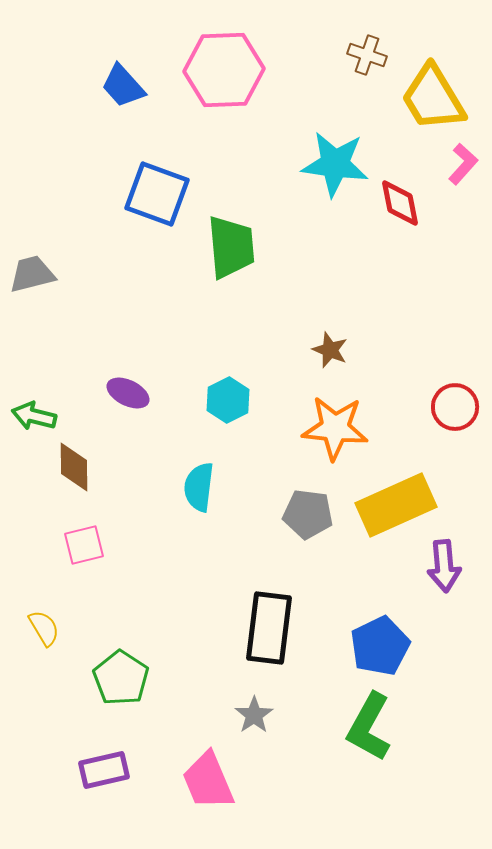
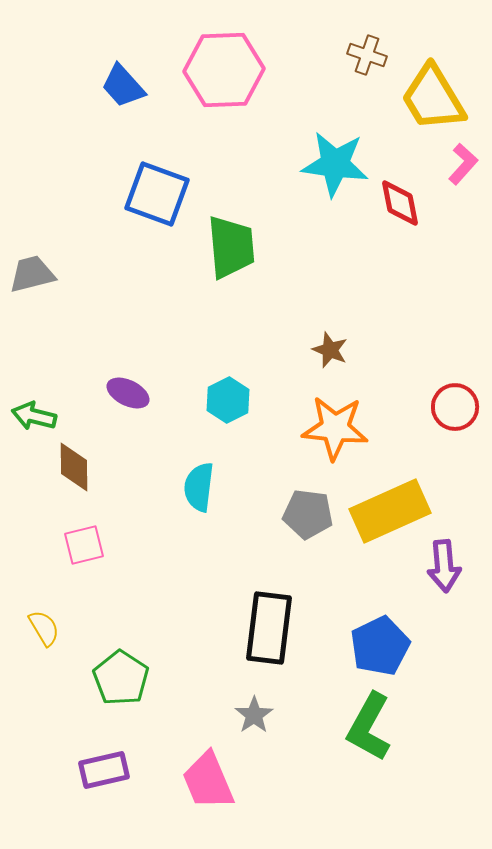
yellow rectangle: moved 6 px left, 6 px down
